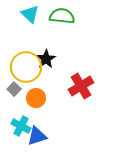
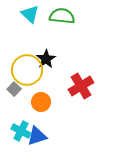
yellow circle: moved 1 px right, 3 px down
orange circle: moved 5 px right, 4 px down
cyan cross: moved 5 px down
